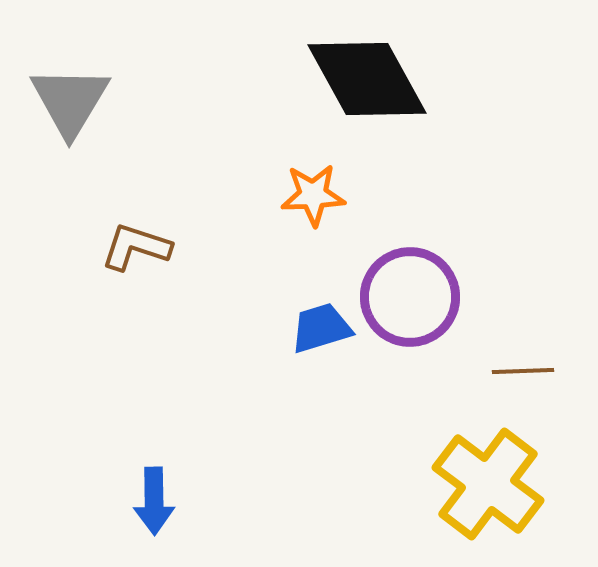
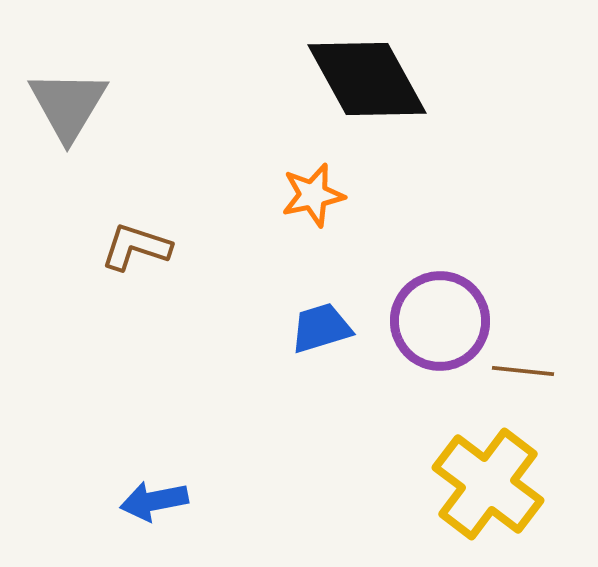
gray triangle: moved 2 px left, 4 px down
orange star: rotated 10 degrees counterclockwise
purple circle: moved 30 px right, 24 px down
brown line: rotated 8 degrees clockwise
blue arrow: rotated 80 degrees clockwise
